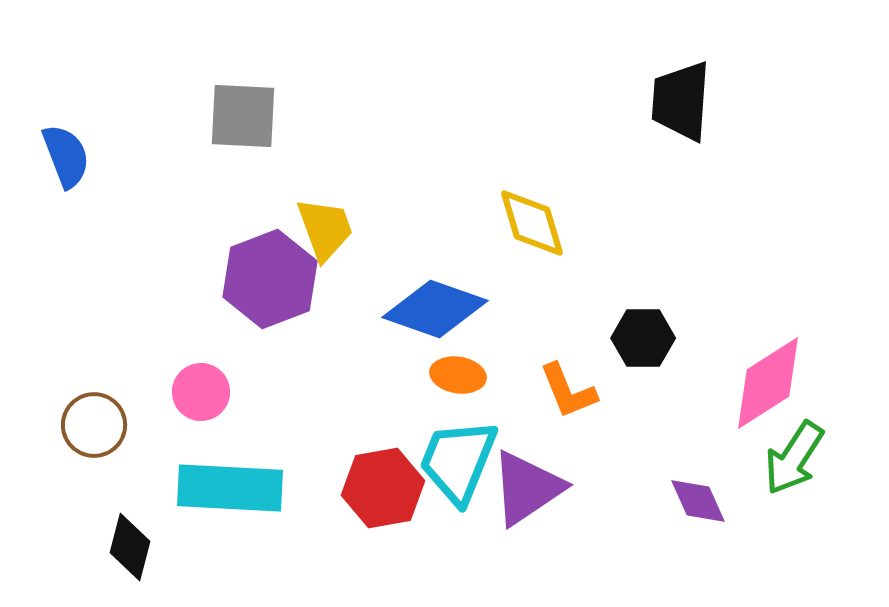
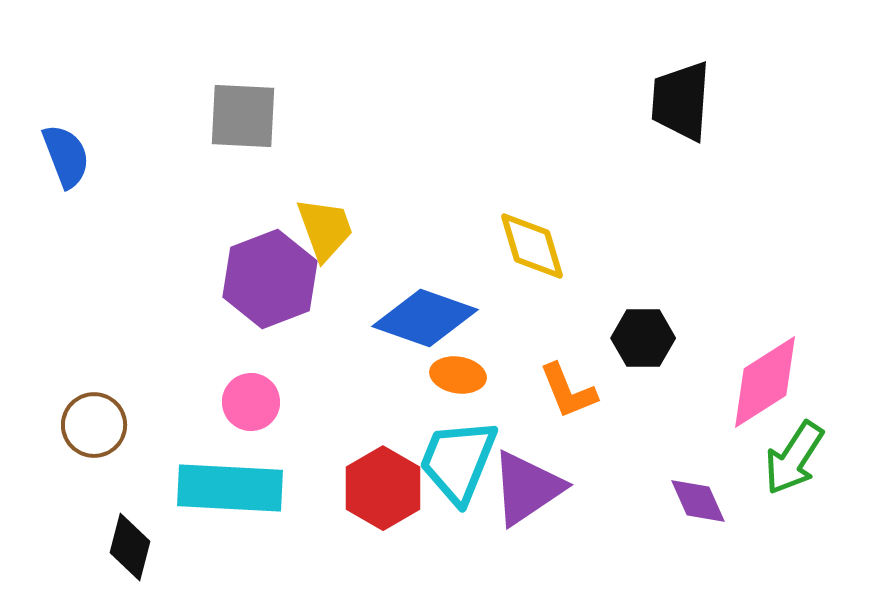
yellow diamond: moved 23 px down
blue diamond: moved 10 px left, 9 px down
pink diamond: moved 3 px left, 1 px up
pink circle: moved 50 px right, 10 px down
red hexagon: rotated 20 degrees counterclockwise
